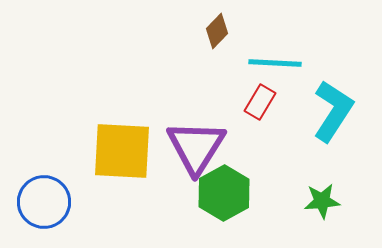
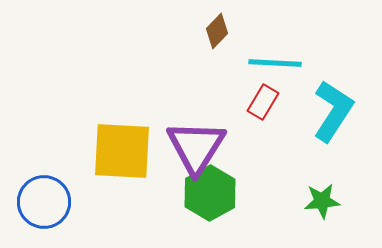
red rectangle: moved 3 px right
green hexagon: moved 14 px left
